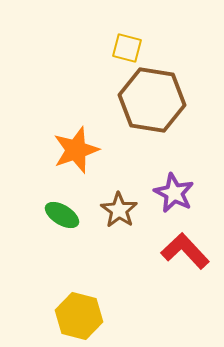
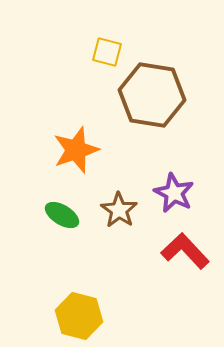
yellow square: moved 20 px left, 4 px down
brown hexagon: moved 5 px up
